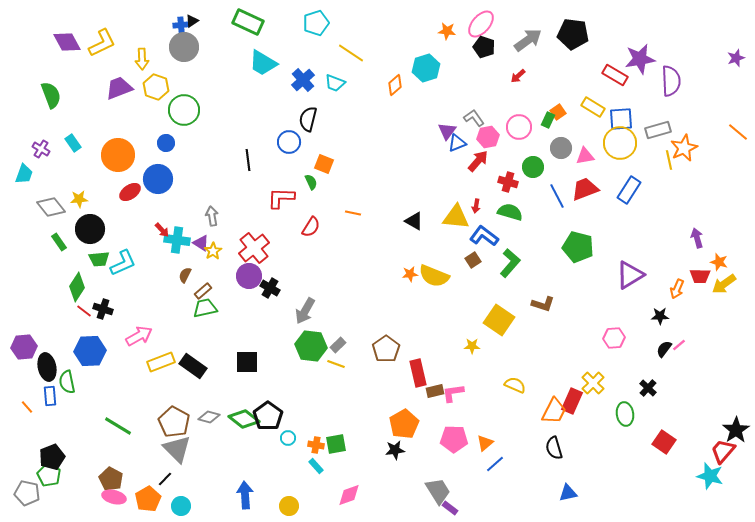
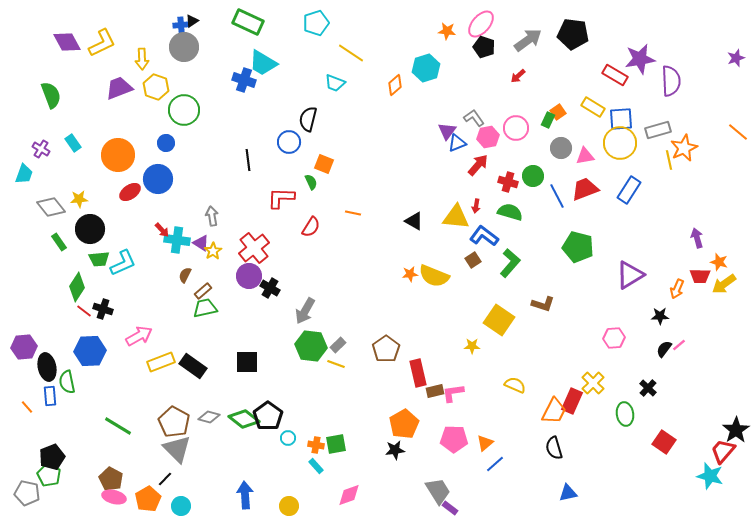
blue cross at (303, 80): moved 59 px left; rotated 30 degrees counterclockwise
pink circle at (519, 127): moved 3 px left, 1 px down
red arrow at (478, 161): moved 4 px down
green circle at (533, 167): moved 9 px down
